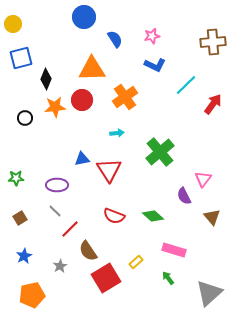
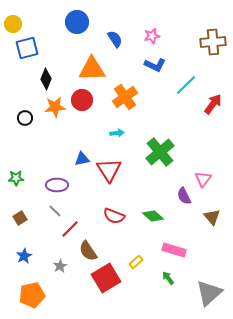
blue circle: moved 7 px left, 5 px down
blue square: moved 6 px right, 10 px up
